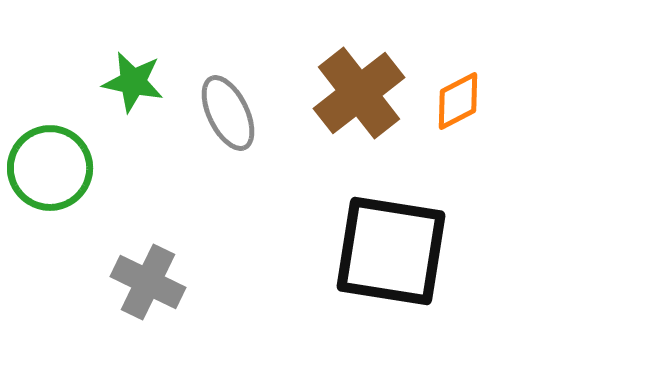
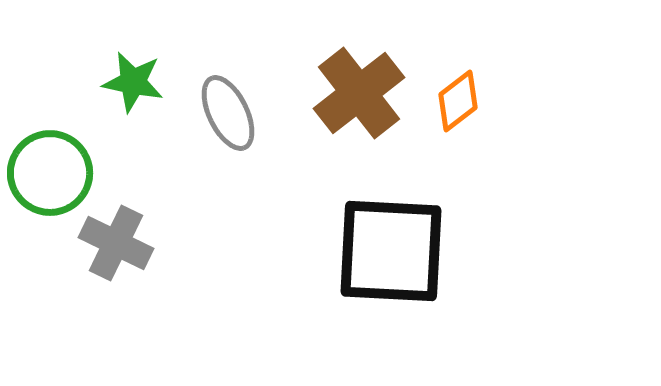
orange diamond: rotated 10 degrees counterclockwise
green circle: moved 5 px down
black square: rotated 6 degrees counterclockwise
gray cross: moved 32 px left, 39 px up
